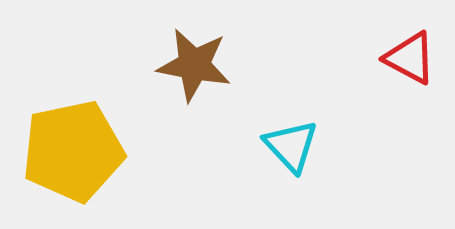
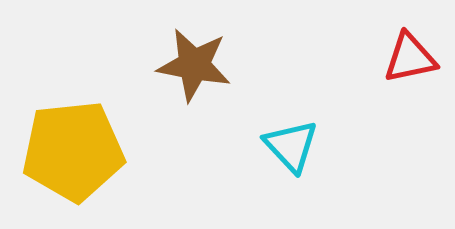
red triangle: rotated 40 degrees counterclockwise
yellow pentagon: rotated 6 degrees clockwise
